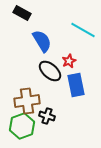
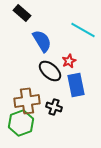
black rectangle: rotated 12 degrees clockwise
black cross: moved 7 px right, 9 px up
green hexagon: moved 1 px left, 3 px up
